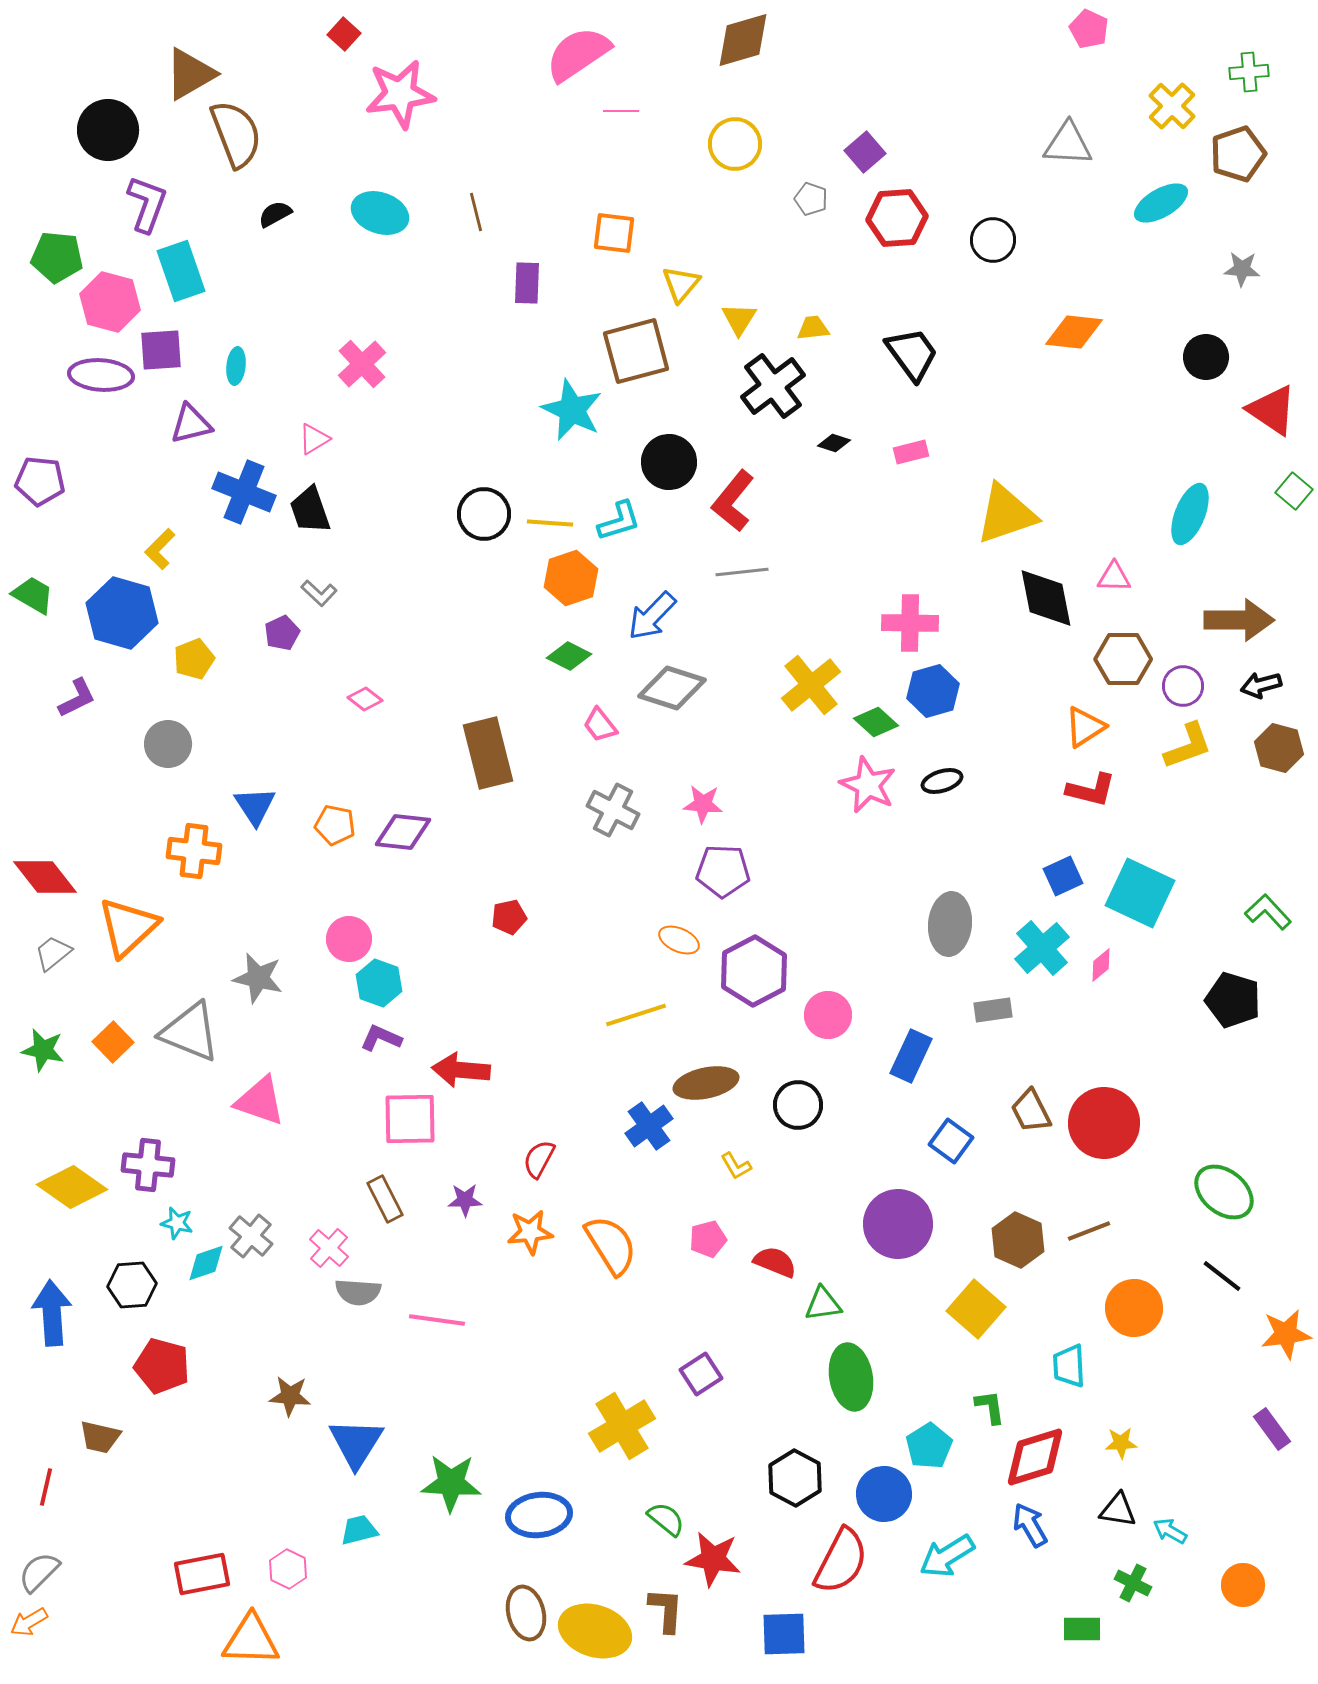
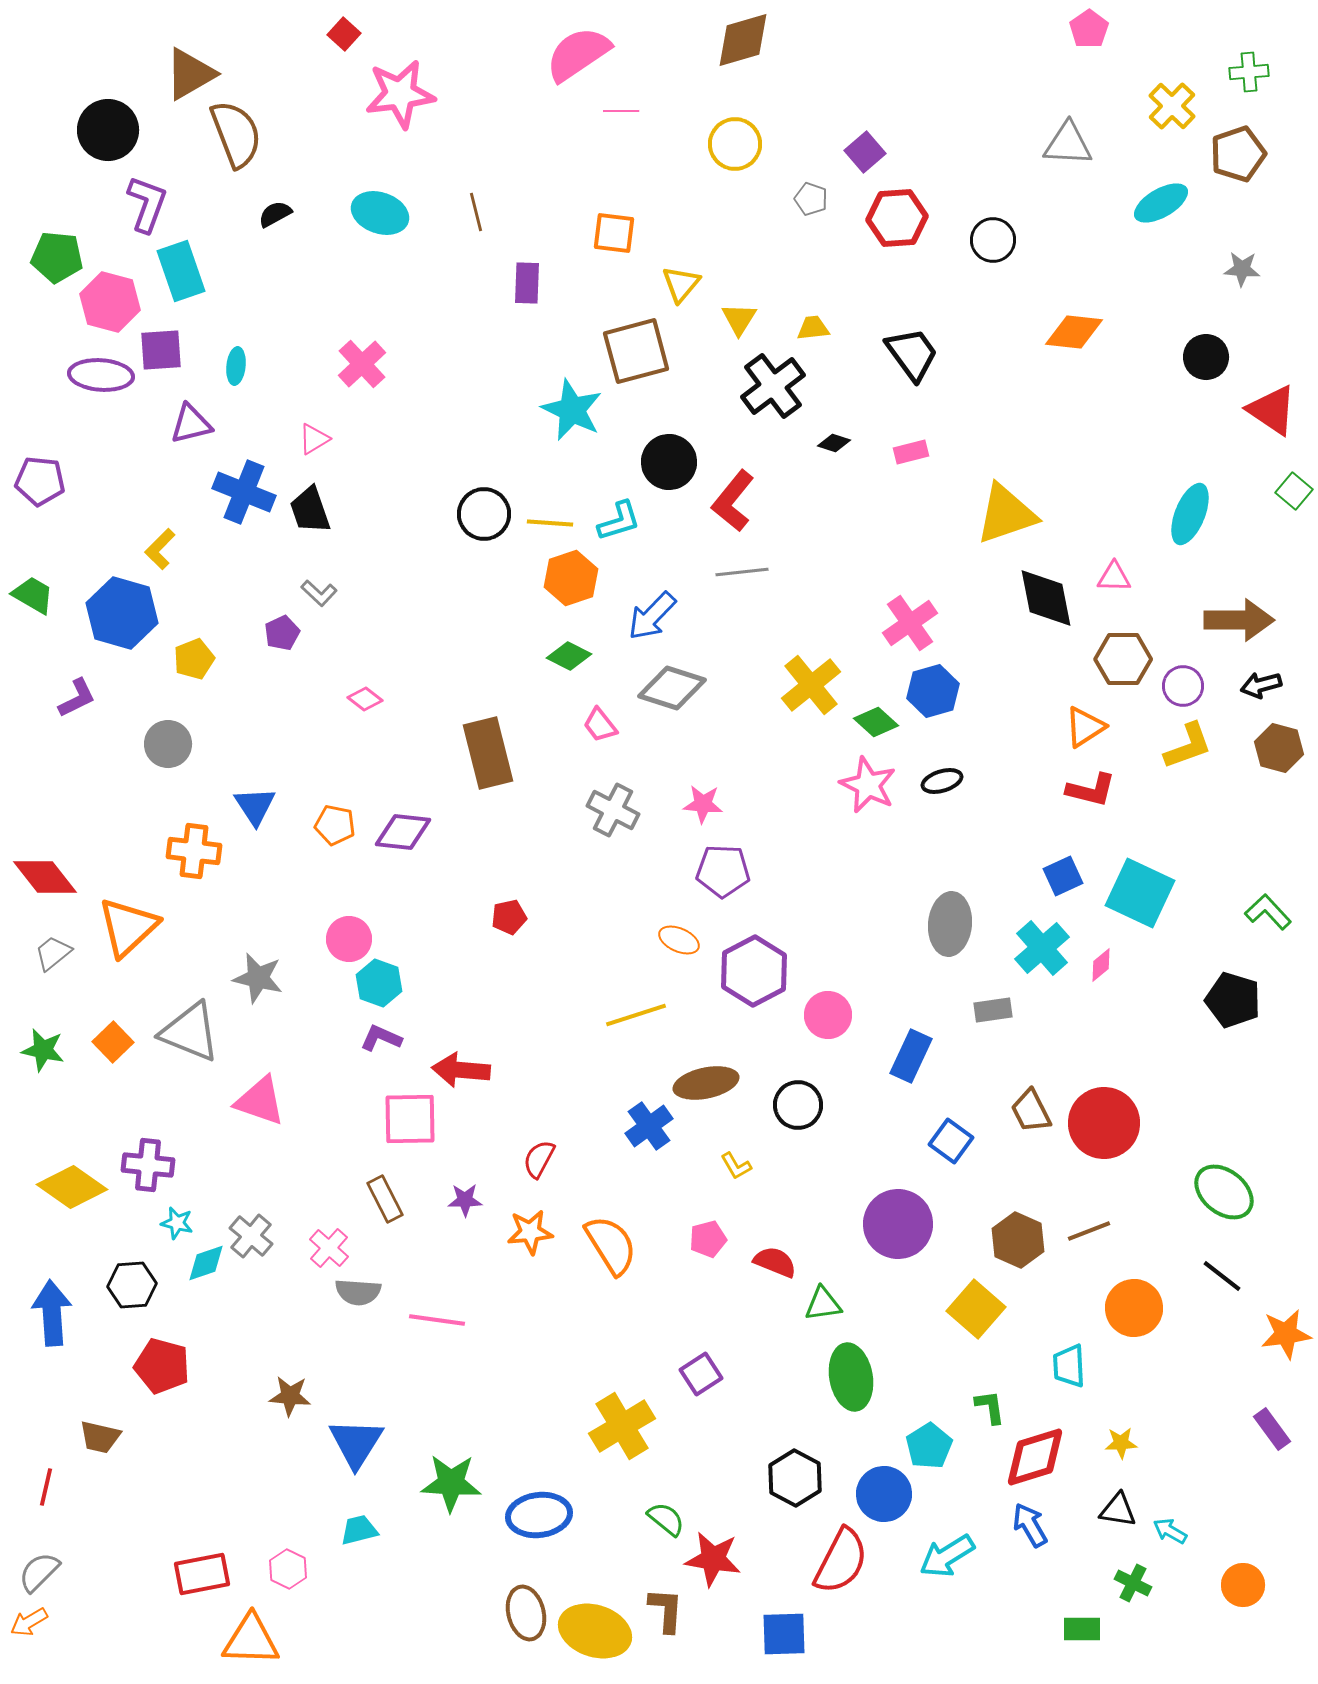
pink pentagon at (1089, 29): rotated 12 degrees clockwise
pink cross at (910, 623): rotated 36 degrees counterclockwise
